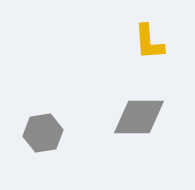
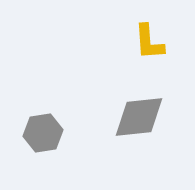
gray diamond: rotated 6 degrees counterclockwise
